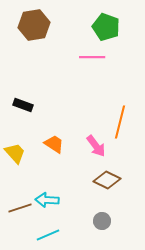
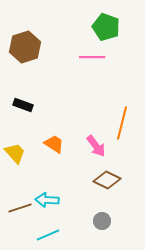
brown hexagon: moved 9 px left, 22 px down; rotated 8 degrees counterclockwise
orange line: moved 2 px right, 1 px down
